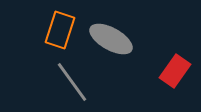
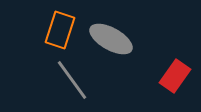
red rectangle: moved 5 px down
gray line: moved 2 px up
